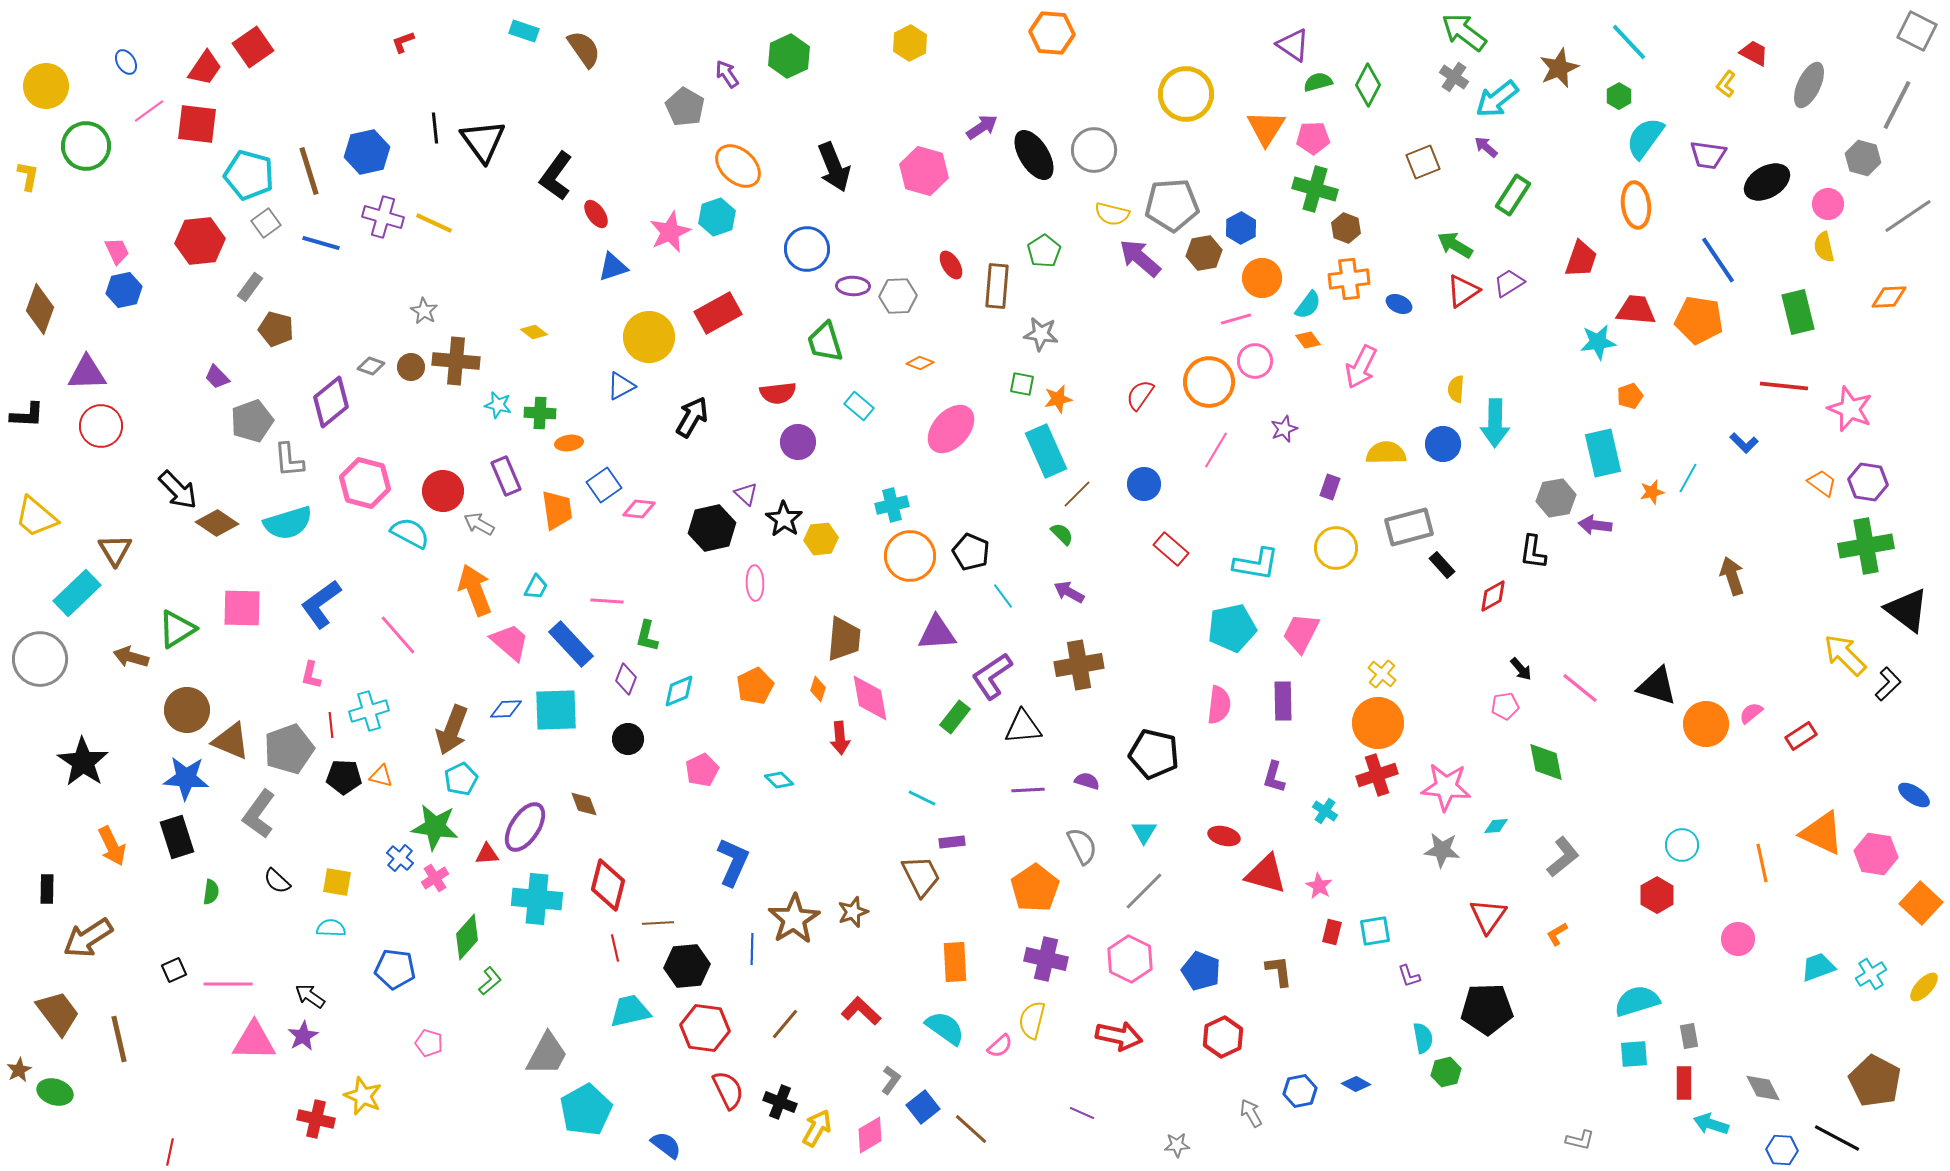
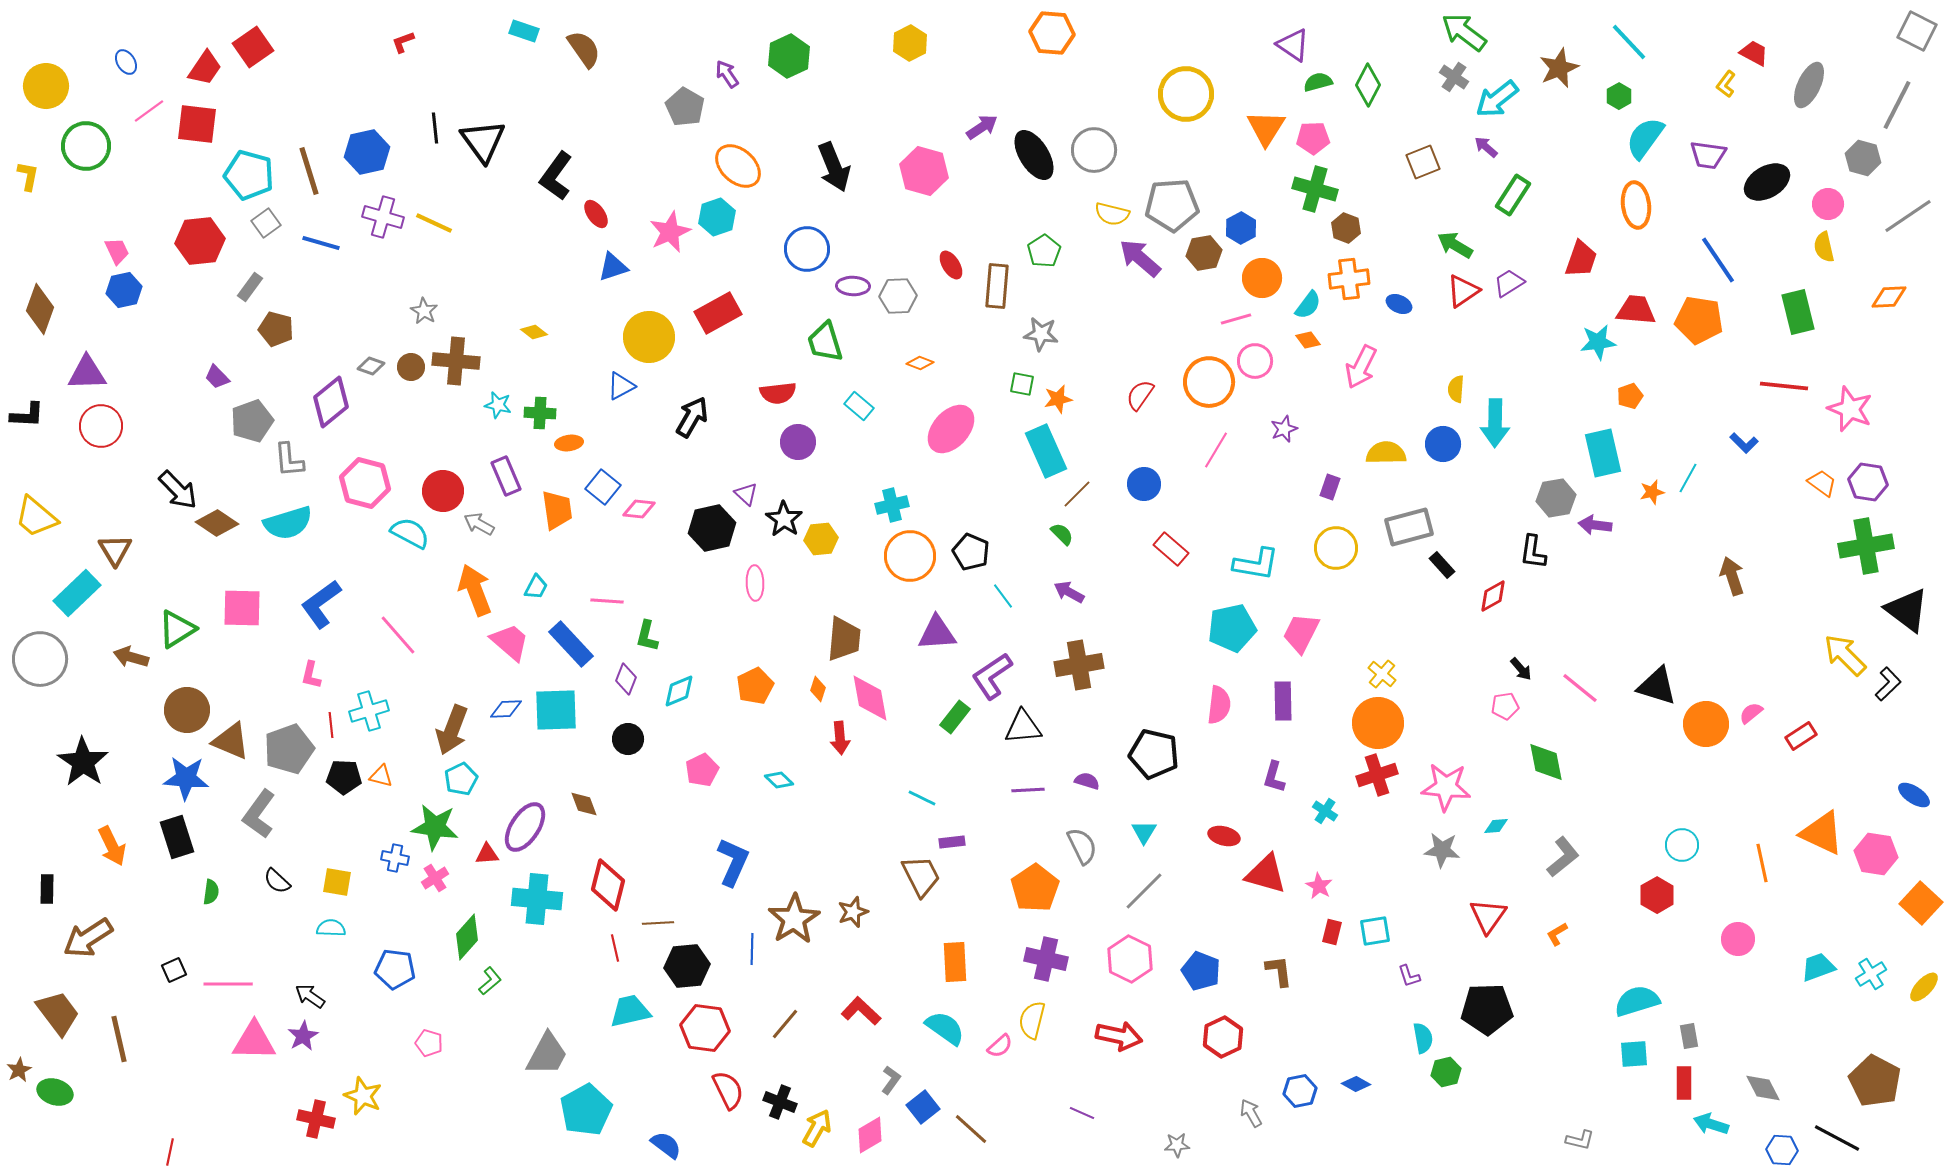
blue square at (604, 485): moved 1 px left, 2 px down; rotated 16 degrees counterclockwise
blue cross at (400, 858): moved 5 px left; rotated 28 degrees counterclockwise
